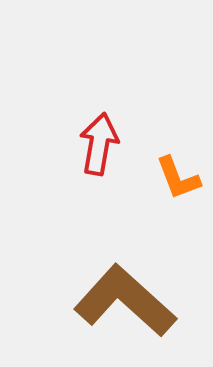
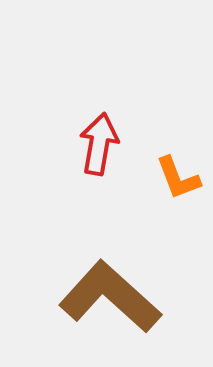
brown L-shape: moved 15 px left, 4 px up
